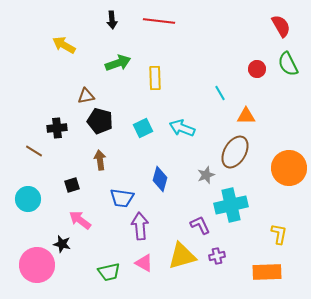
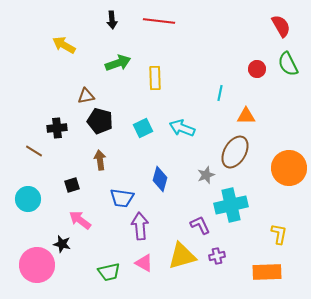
cyan line: rotated 42 degrees clockwise
